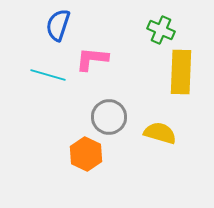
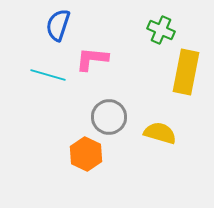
yellow rectangle: moved 5 px right; rotated 9 degrees clockwise
